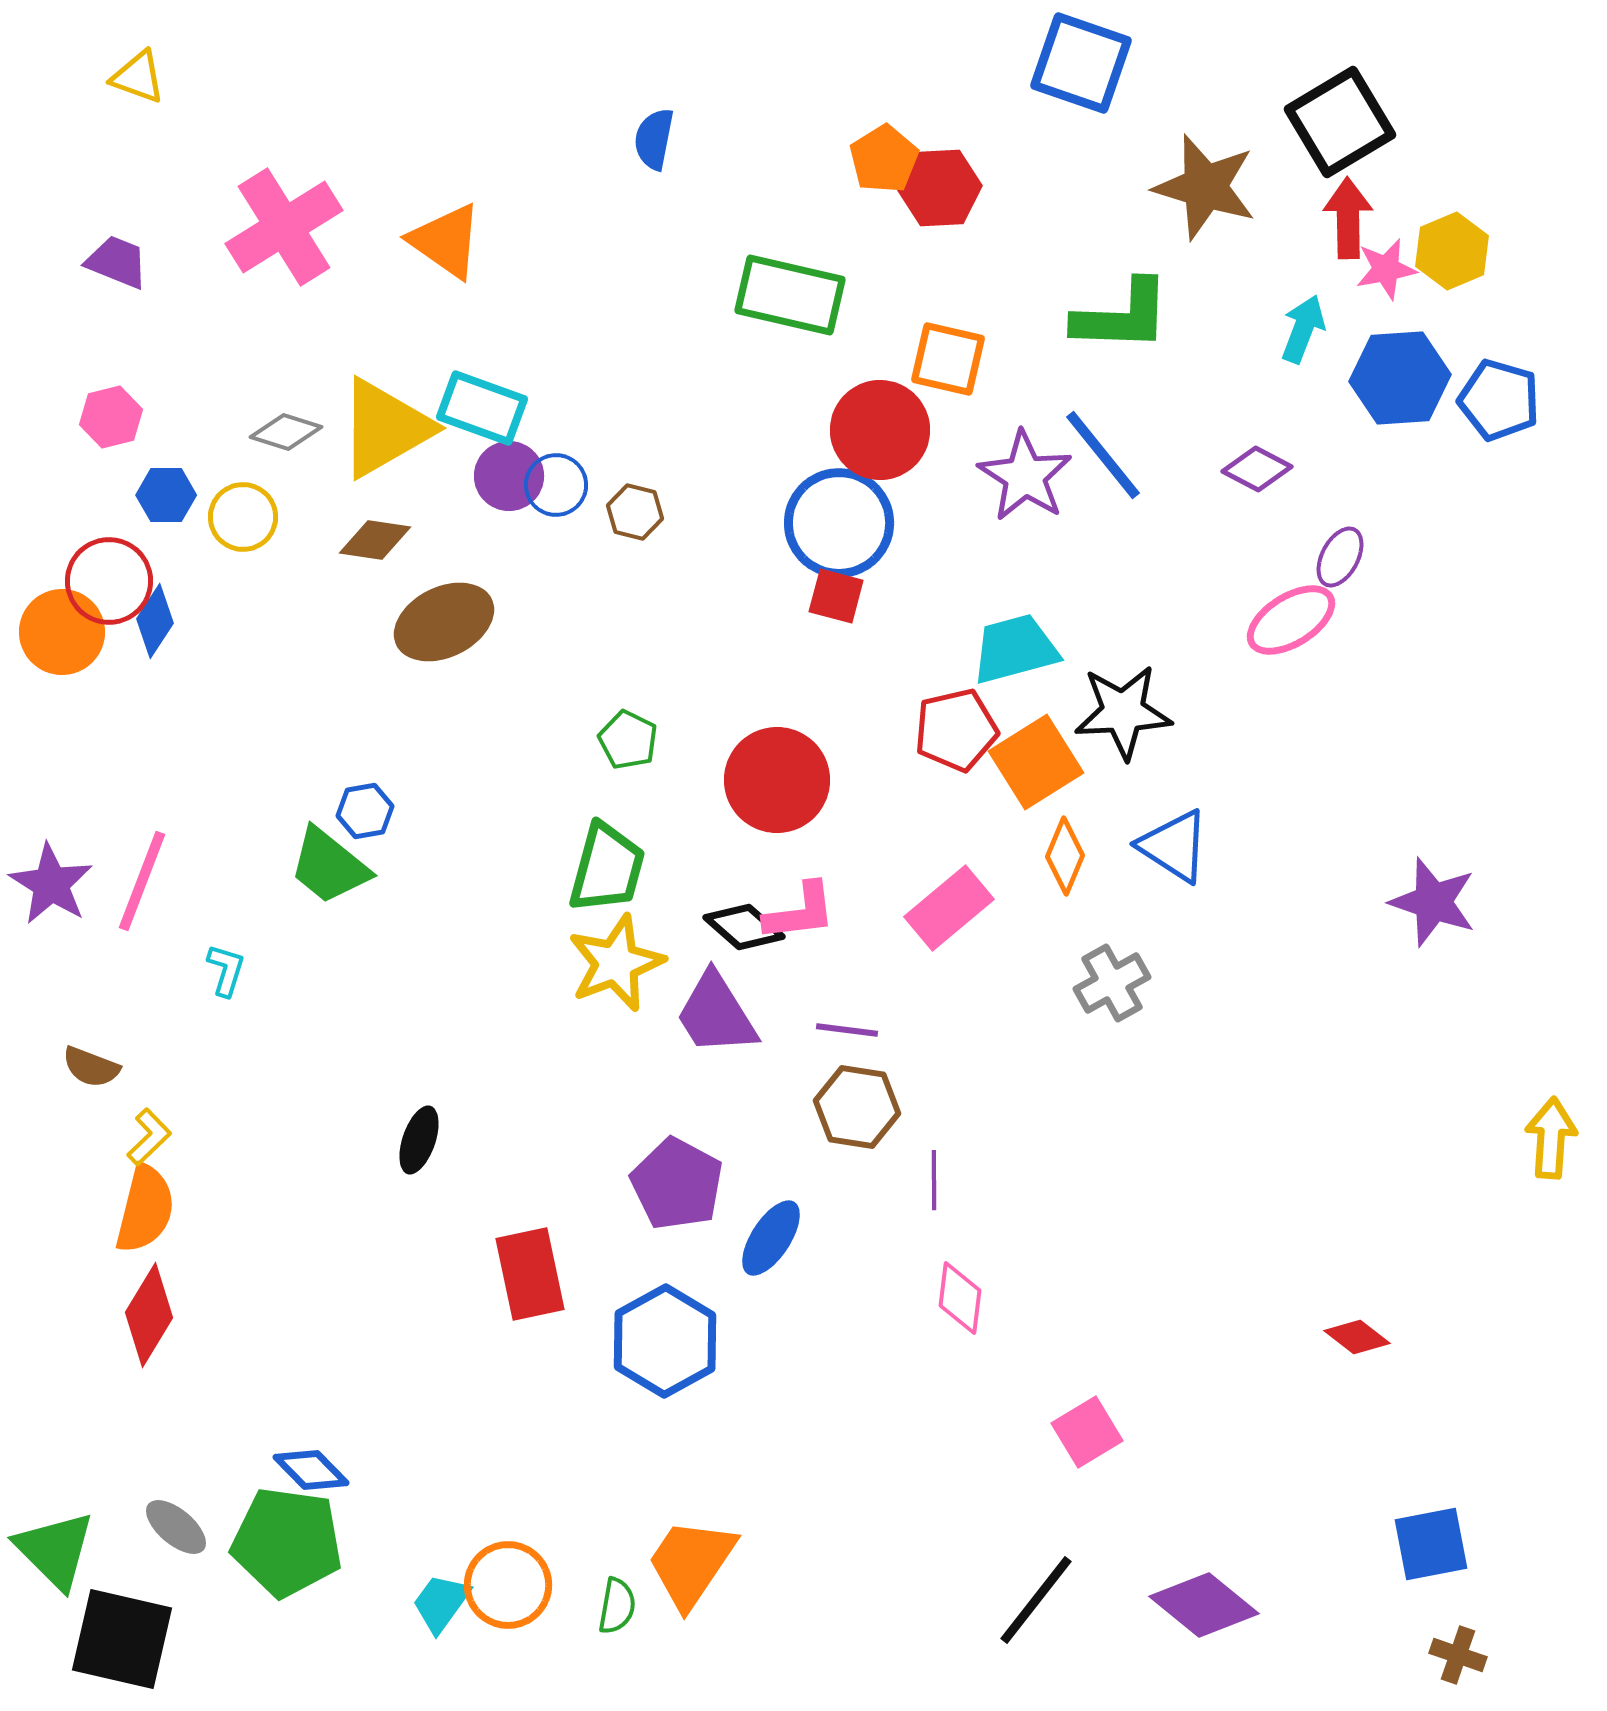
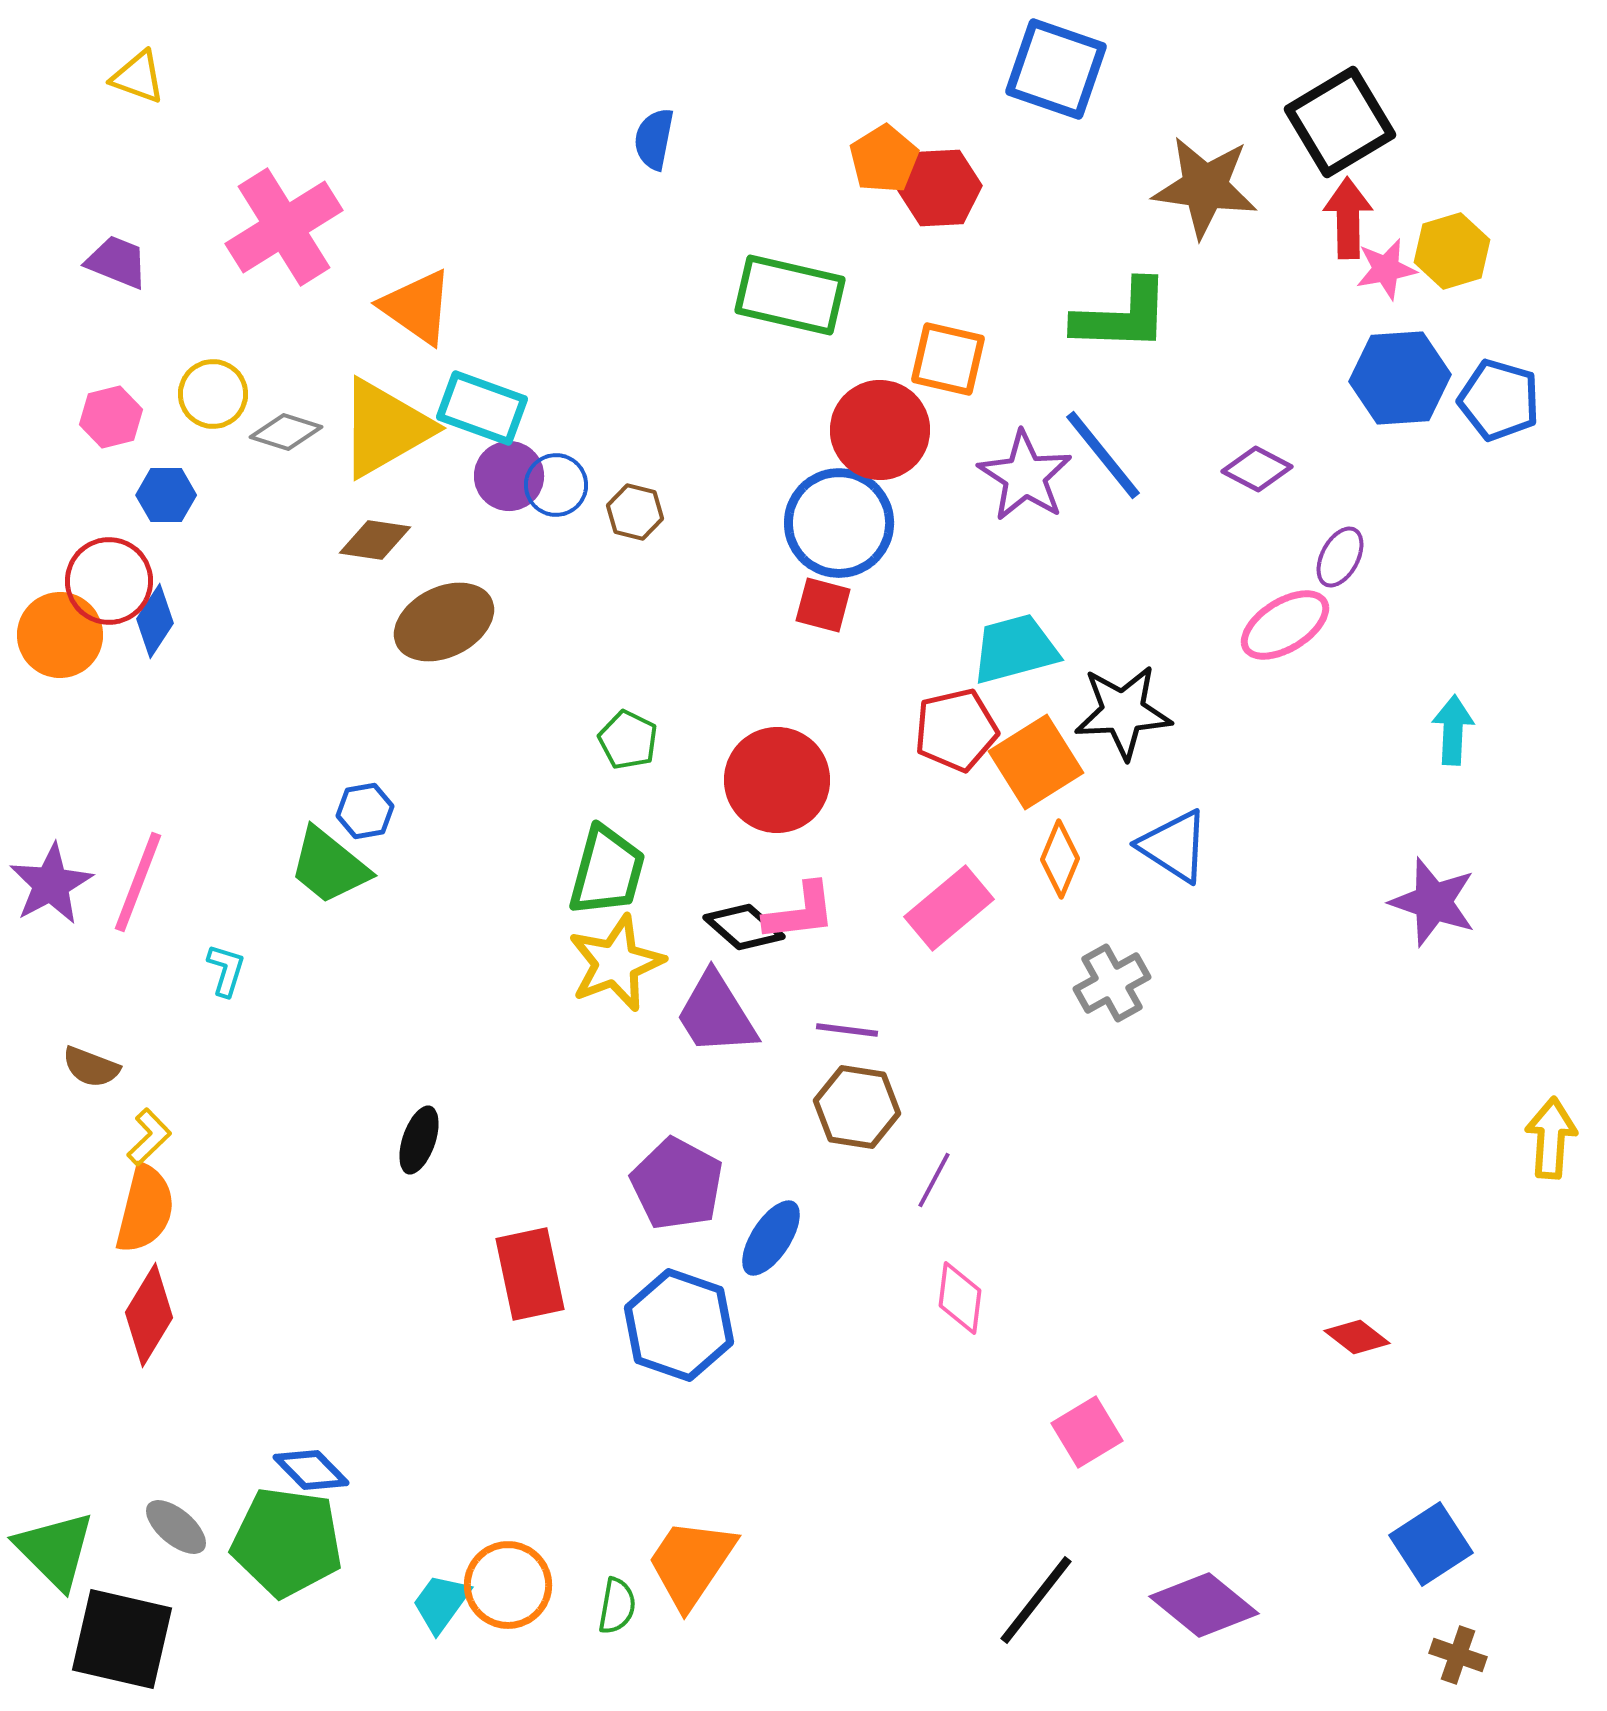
blue square at (1081, 63): moved 25 px left, 6 px down
brown star at (1205, 187): rotated 9 degrees counterclockwise
orange triangle at (446, 241): moved 29 px left, 66 px down
yellow hexagon at (1452, 251): rotated 6 degrees clockwise
cyan arrow at (1303, 329): moved 150 px right, 401 px down; rotated 18 degrees counterclockwise
yellow circle at (243, 517): moved 30 px left, 123 px up
red square at (836, 596): moved 13 px left, 9 px down
pink ellipse at (1291, 620): moved 6 px left, 5 px down
orange circle at (62, 632): moved 2 px left, 3 px down
orange diamond at (1065, 856): moved 5 px left, 3 px down
green trapezoid at (607, 868): moved 3 px down
pink line at (142, 881): moved 4 px left, 1 px down
purple star at (51, 884): rotated 12 degrees clockwise
purple line at (934, 1180): rotated 28 degrees clockwise
blue hexagon at (665, 1341): moved 14 px right, 16 px up; rotated 12 degrees counterclockwise
blue square at (1431, 1544): rotated 22 degrees counterclockwise
